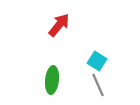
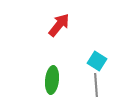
gray line: moved 2 px left; rotated 20 degrees clockwise
